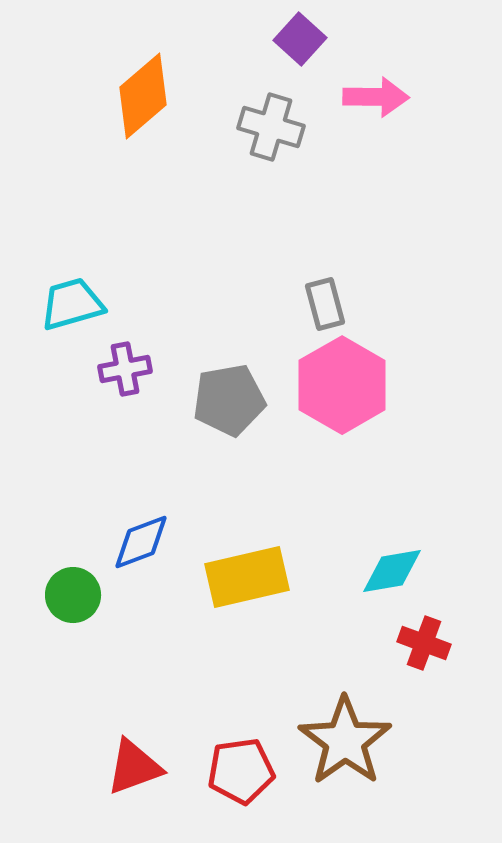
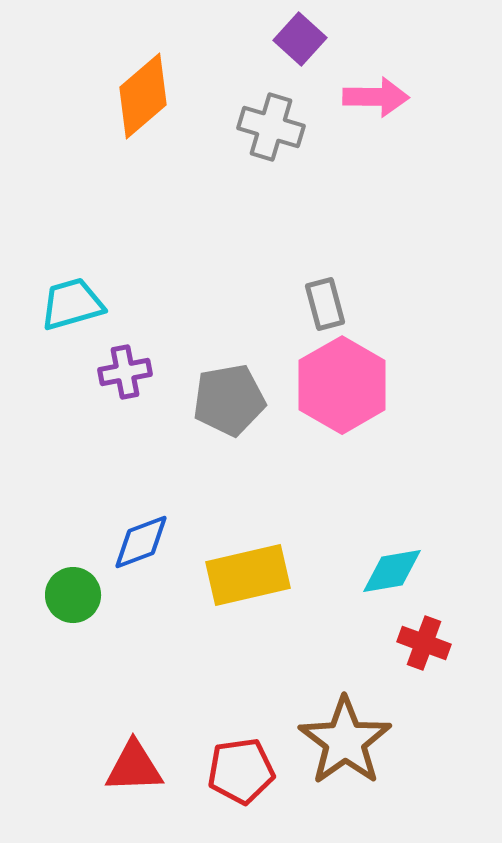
purple cross: moved 3 px down
yellow rectangle: moved 1 px right, 2 px up
red triangle: rotated 18 degrees clockwise
